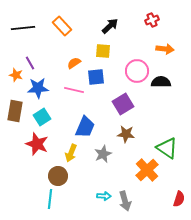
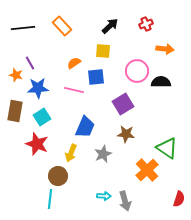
red cross: moved 6 px left, 4 px down
